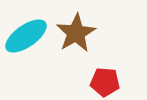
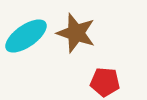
brown star: rotated 24 degrees counterclockwise
